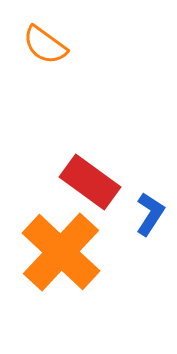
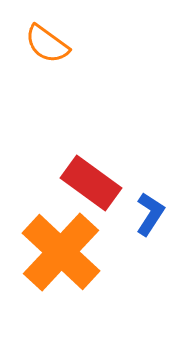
orange semicircle: moved 2 px right, 1 px up
red rectangle: moved 1 px right, 1 px down
